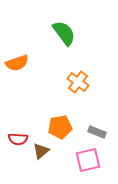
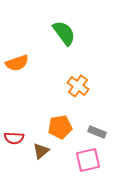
orange cross: moved 4 px down
red semicircle: moved 4 px left, 1 px up
